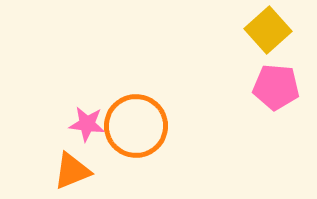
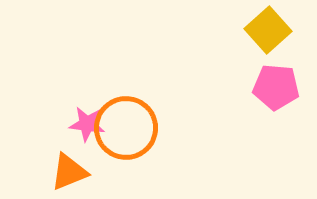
orange circle: moved 10 px left, 2 px down
orange triangle: moved 3 px left, 1 px down
